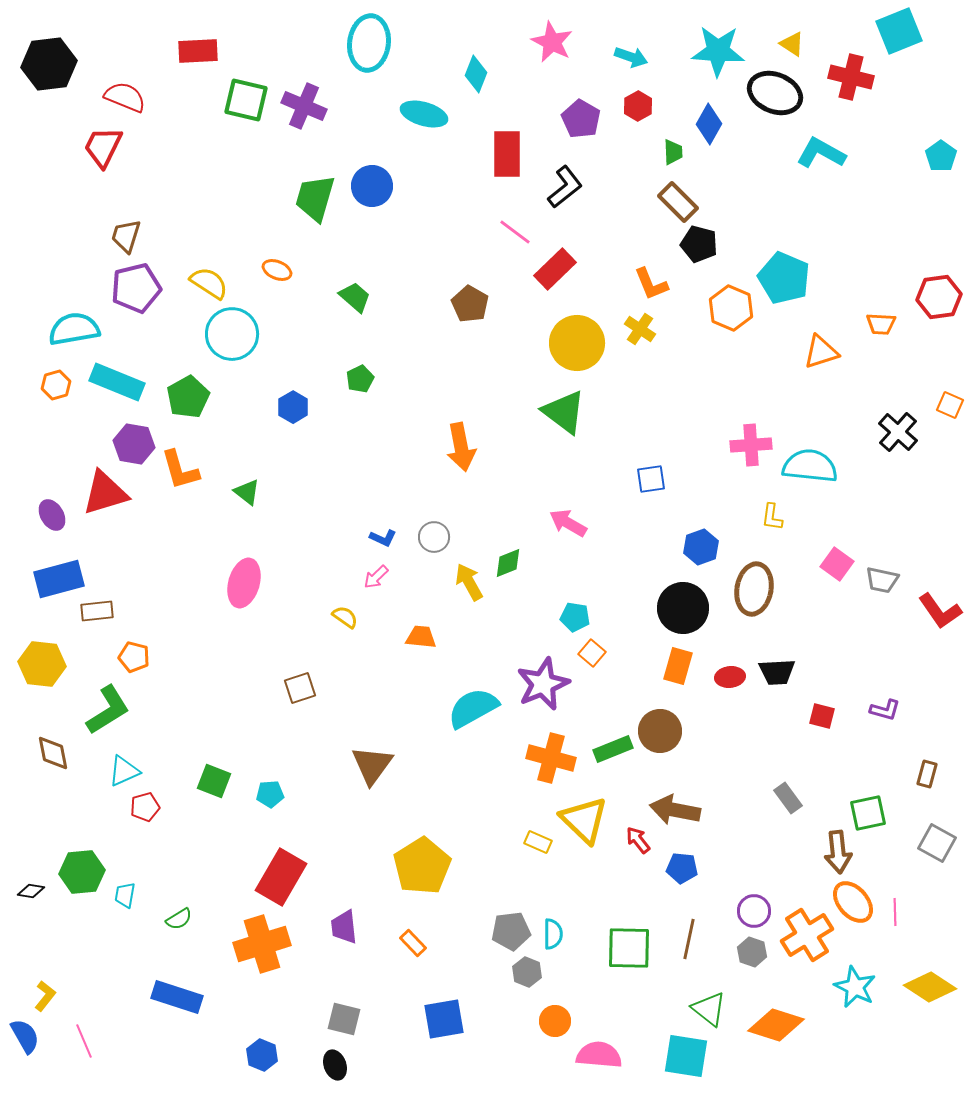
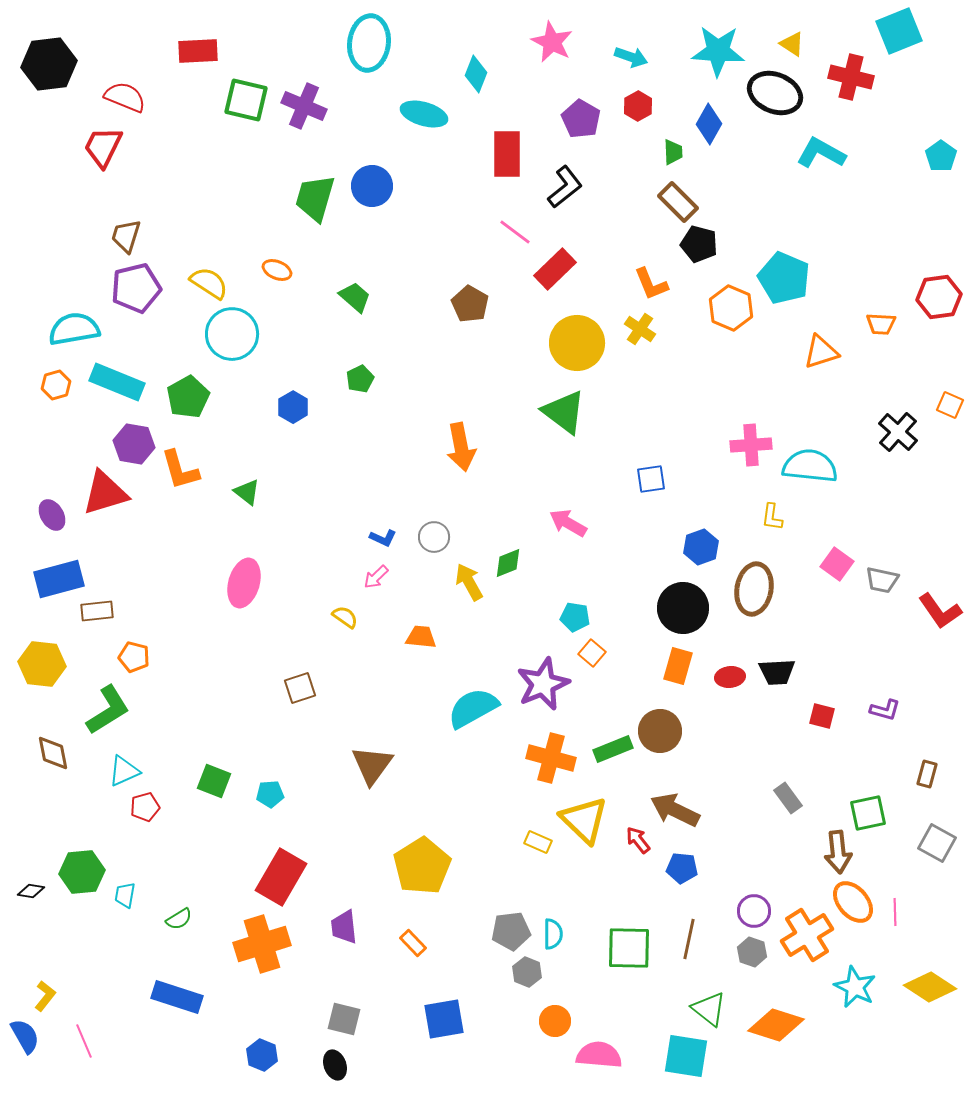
brown arrow at (675, 810): rotated 15 degrees clockwise
